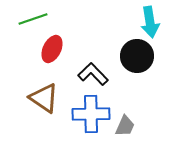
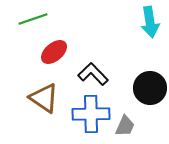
red ellipse: moved 2 px right, 3 px down; rotated 24 degrees clockwise
black circle: moved 13 px right, 32 px down
